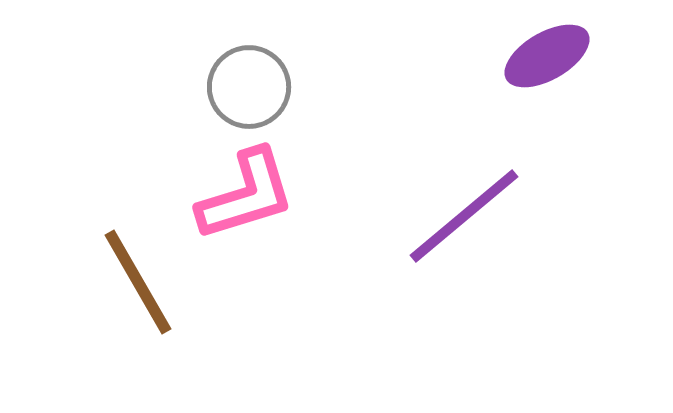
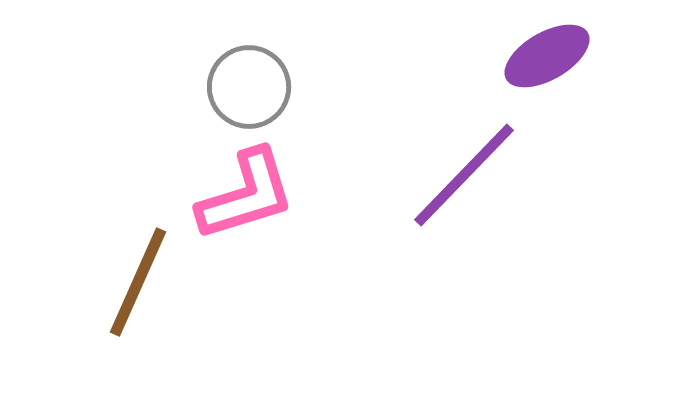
purple line: moved 41 px up; rotated 6 degrees counterclockwise
brown line: rotated 54 degrees clockwise
